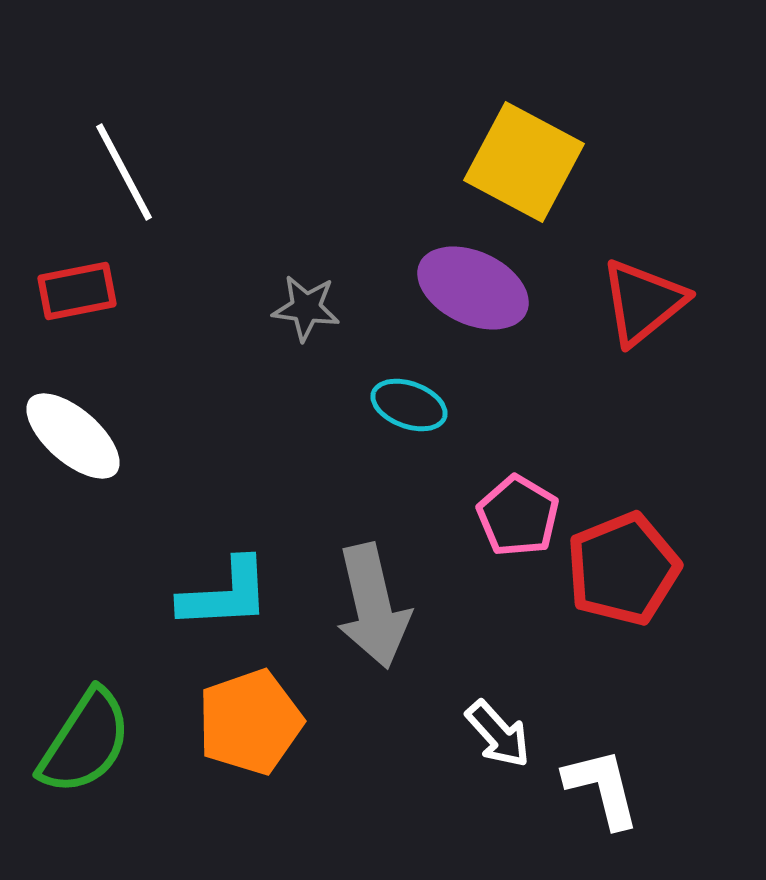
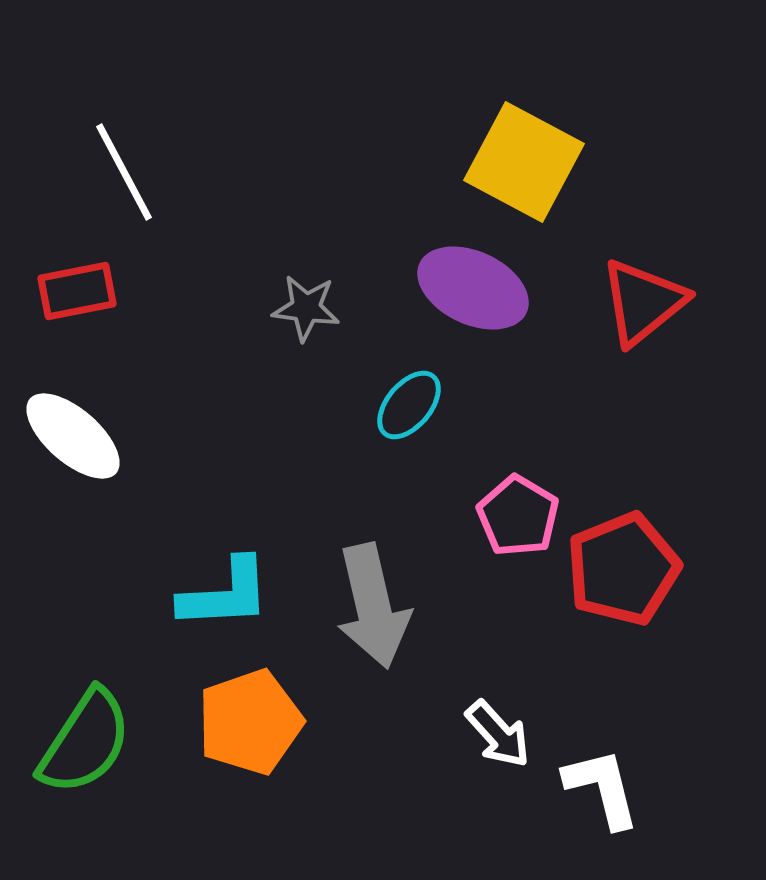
cyan ellipse: rotated 70 degrees counterclockwise
